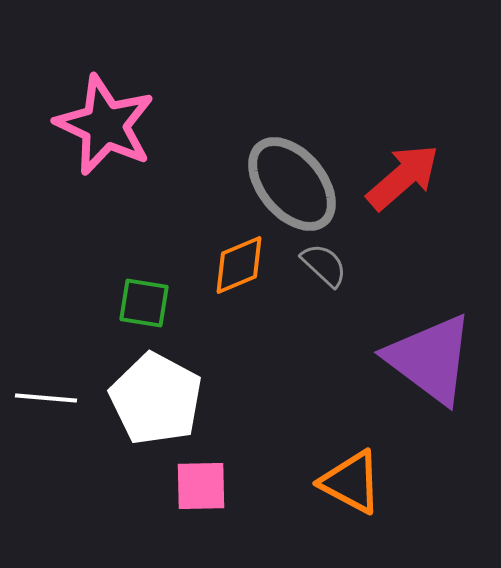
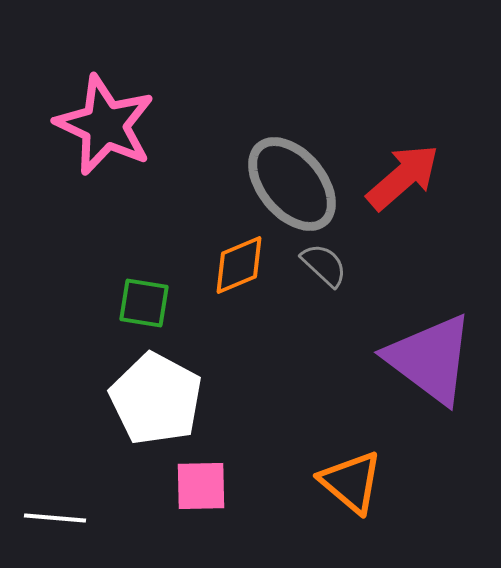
white line: moved 9 px right, 120 px down
orange triangle: rotated 12 degrees clockwise
